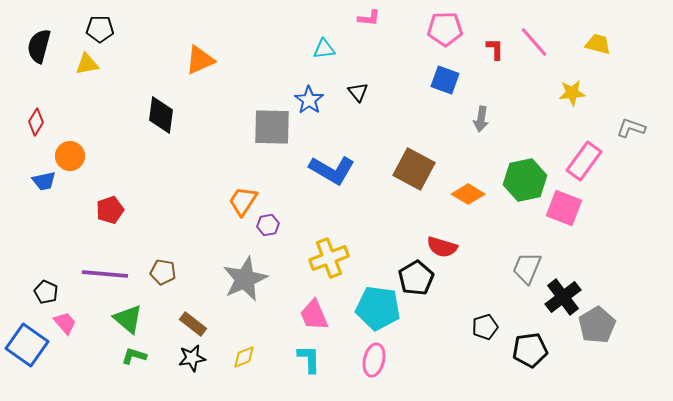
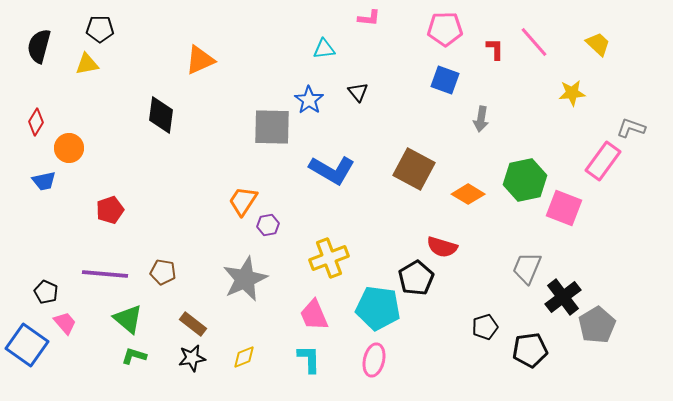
yellow trapezoid at (598, 44): rotated 28 degrees clockwise
orange circle at (70, 156): moved 1 px left, 8 px up
pink rectangle at (584, 161): moved 19 px right
